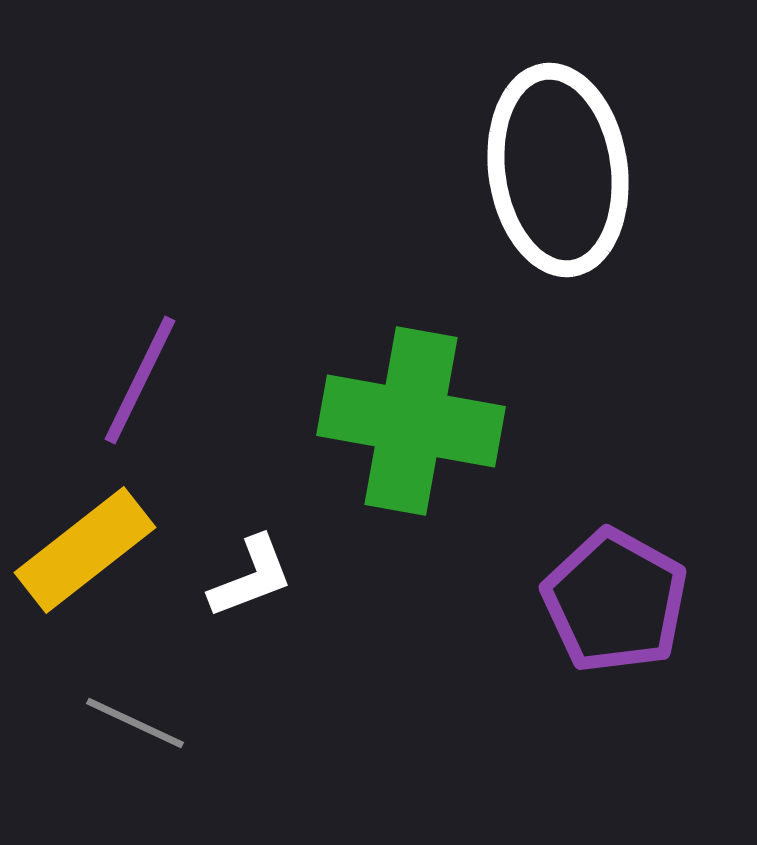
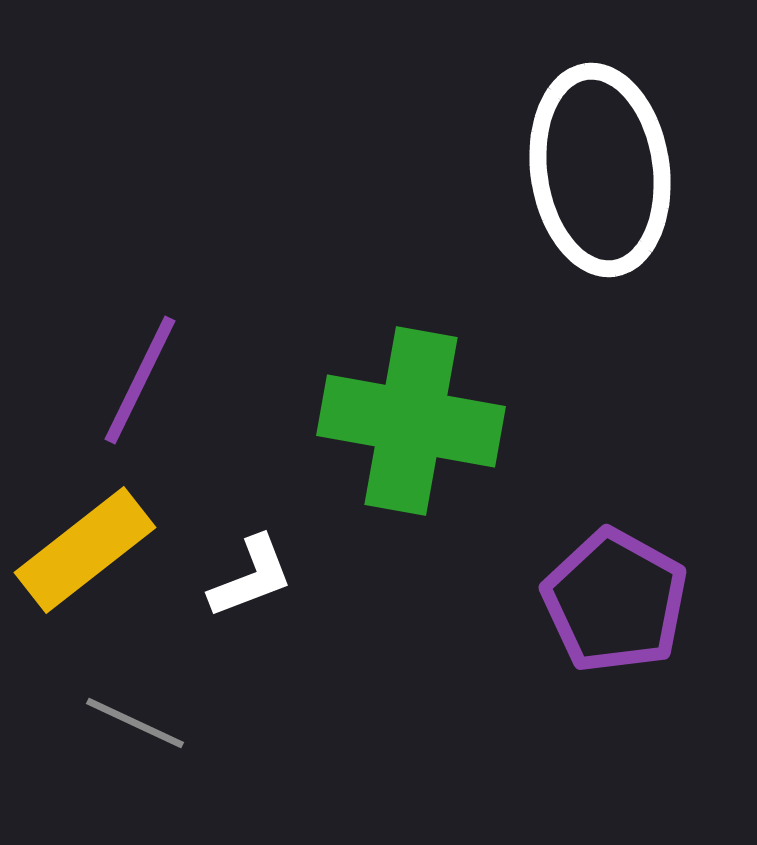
white ellipse: moved 42 px right
